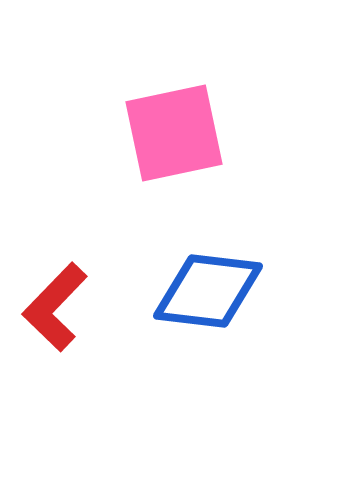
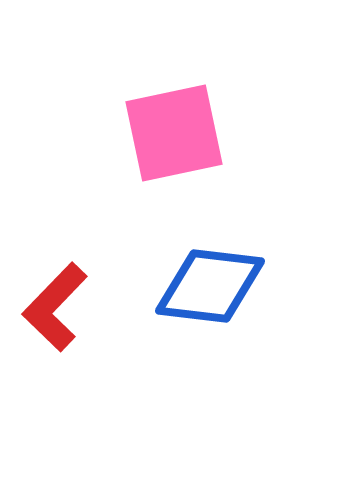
blue diamond: moved 2 px right, 5 px up
